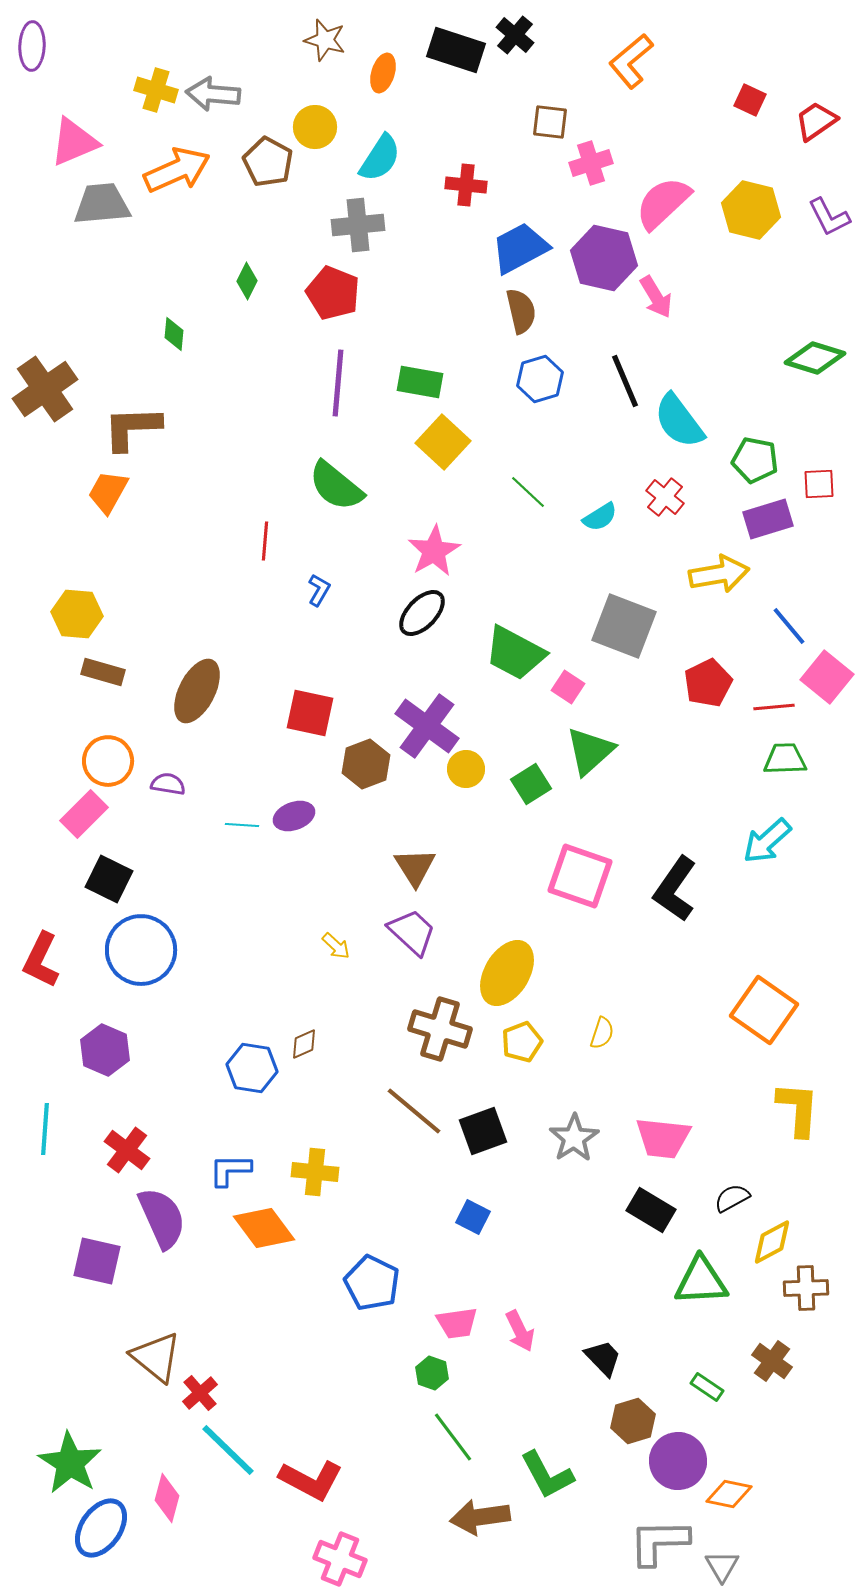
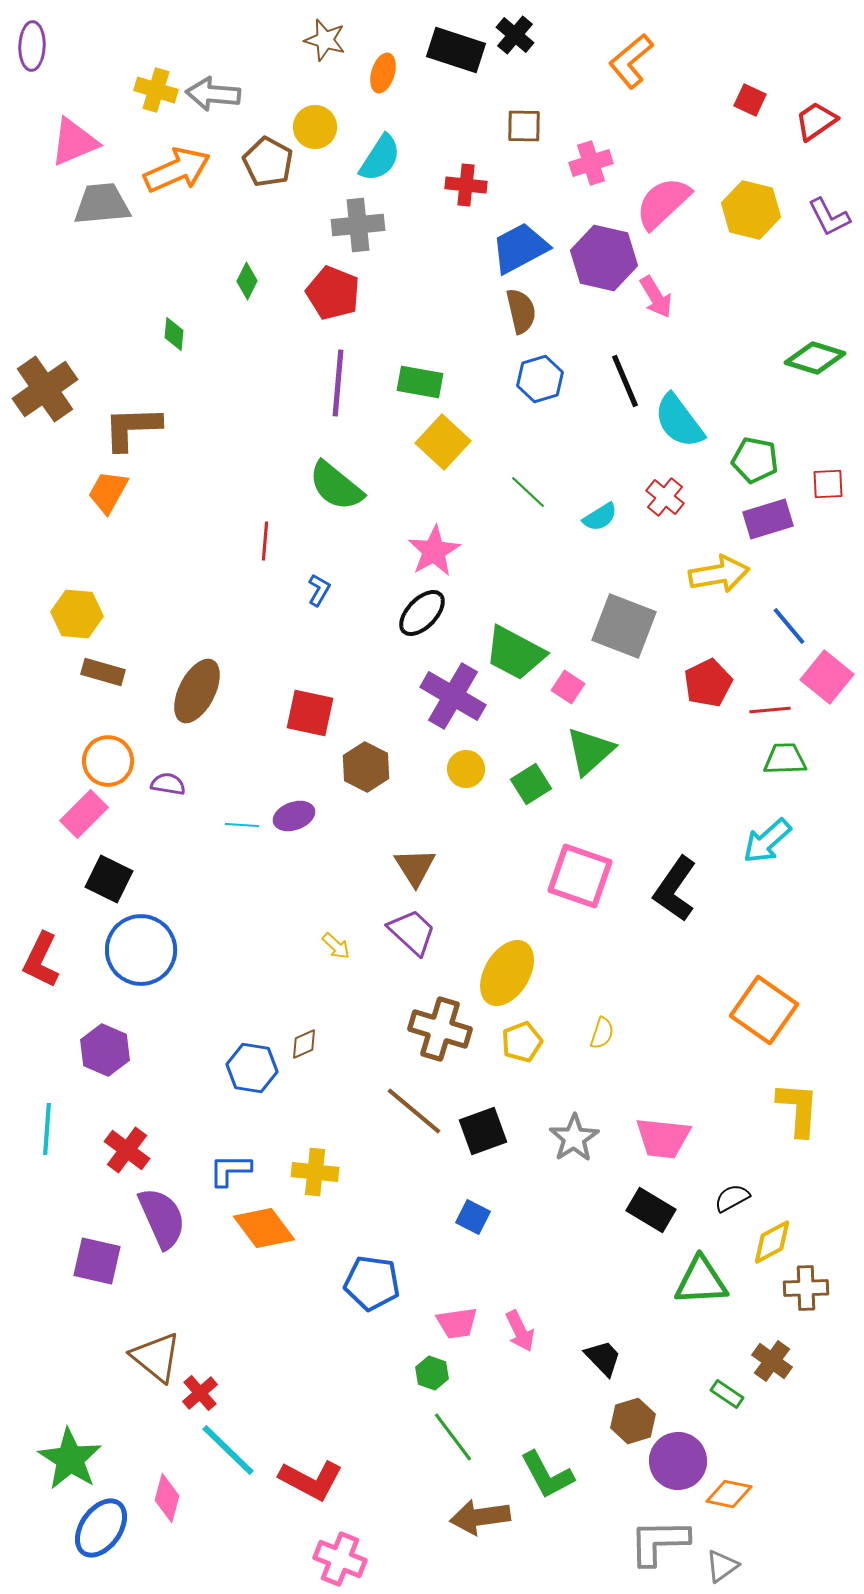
brown square at (550, 122): moved 26 px left, 4 px down; rotated 6 degrees counterclockwise
red square at (819, 484): moved 9 px right
red line at (774, 707): moved 4 px left, 3 px down
purple cross at (427, 726): moved 26 px right, 30 px up; rotated 6 degrees counterclockwise
brown hexagon at (366, 764): moved 3 px down; rotated 12 degrees counterclockwise
cyan line at (45, 1129): moved 2 px right
blue pentagon at (372, 1283): rotated 18 degrees counterclockwise
green rectangle at (707, 1387): moved 20 px right, 7 px down
green star at (70, 1463): moved 4 px up
gray triangle at (722, 1566): rotated 24 degrees clockwise
